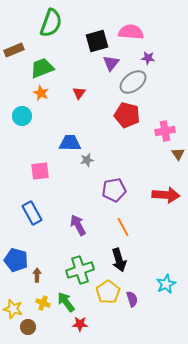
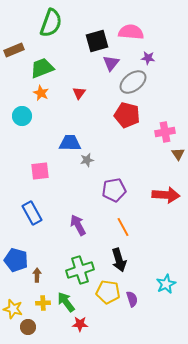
pink cross: moved 1 px down
yellow pentagon: rotated 30 degrees counterclockwise
yellow cross: rotated 24 degrees counterclockwise
